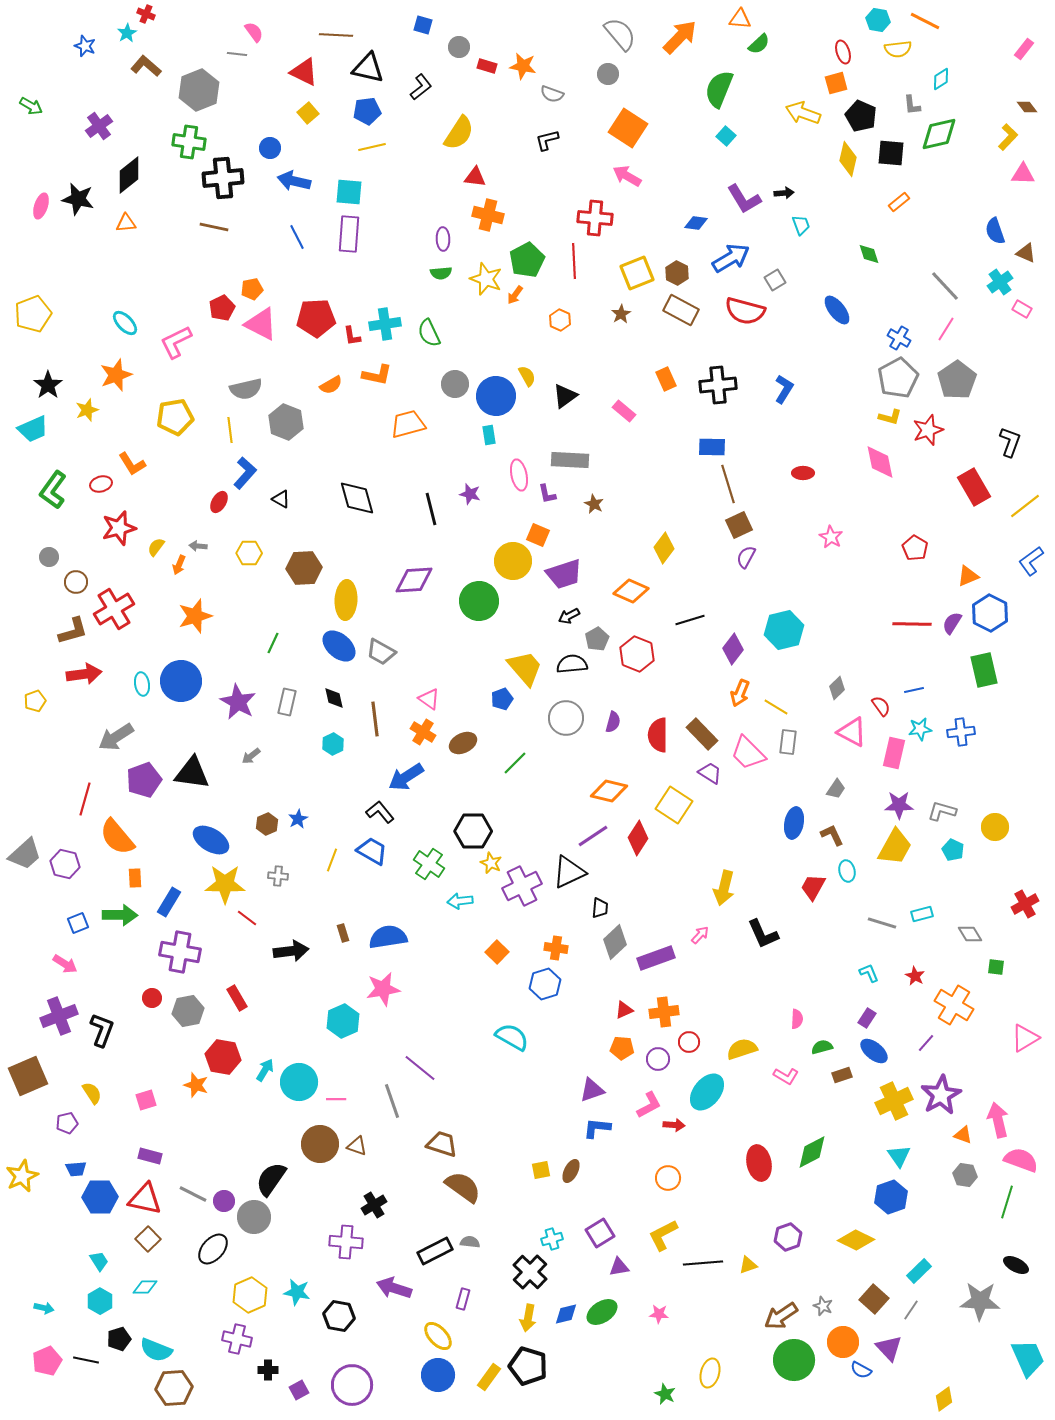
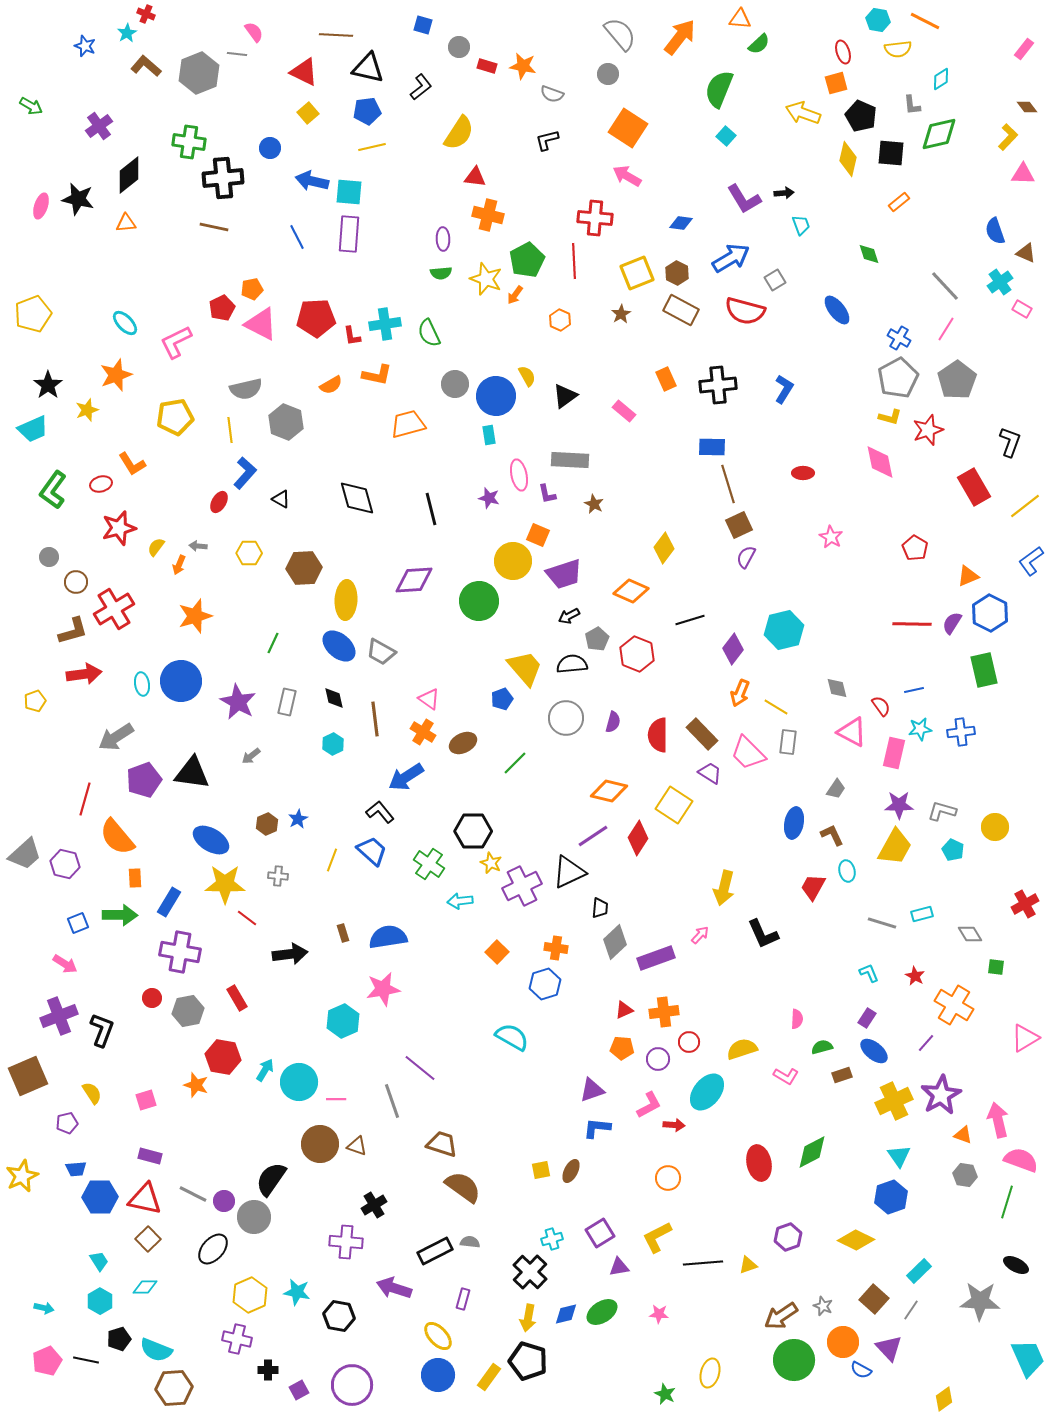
orange arrow at (680, 37): rotated 6 degrees counterclockwise
gray hexagon at (199, 90): moved 17 px up
blue arrow at (294, 181): moved 18 px right
blue diamond at (696, 223): moved 15 px left
purple star at (470, 494): moved 19 px right, 4 px down
gray diamond at (837, 688): rotated 60 degrees counterclockwise
blue trapezoid at (372, 851): rotated 12 degrees clockwise
black arrow at (291, 951): moved 1 px left, 3 px down
yellow L-shape at (663, 1235): moved 6 px left, 2 px down
black pentagon at (528, 1366): moved 5 px up
